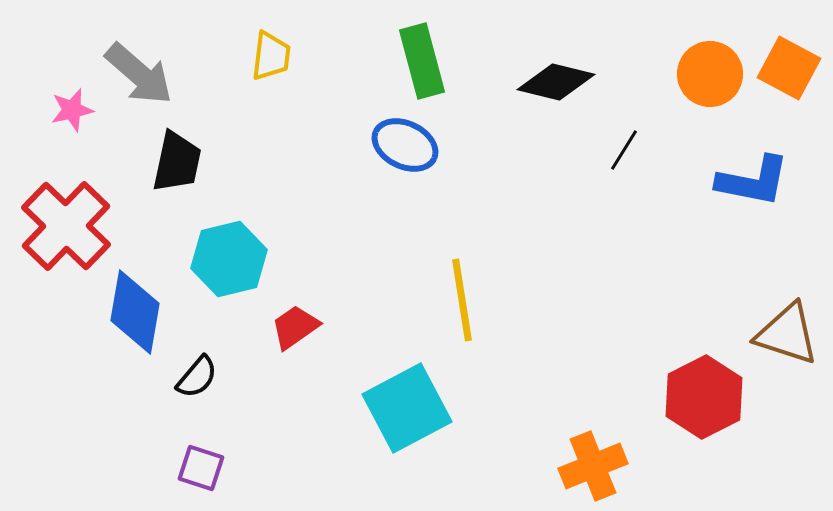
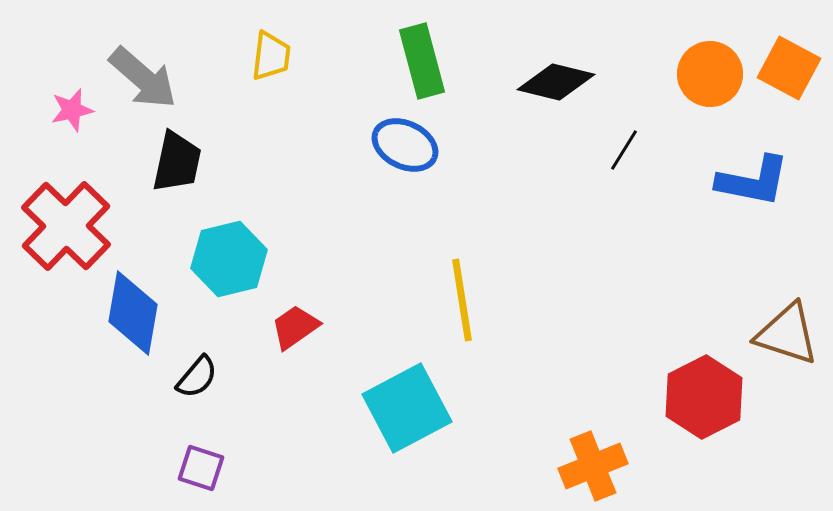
gray arrow: moved 4 px right, 4 px down
blue diamond: moved 2 px left, 1 px down
